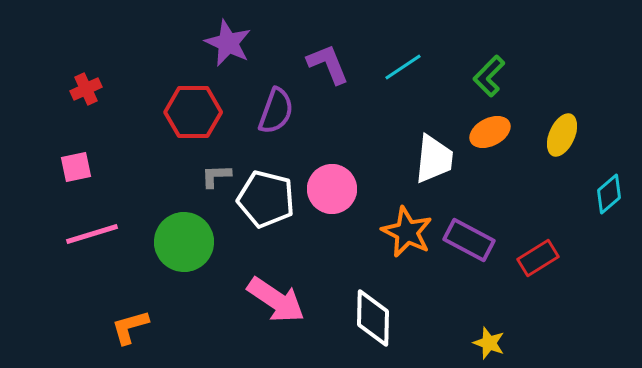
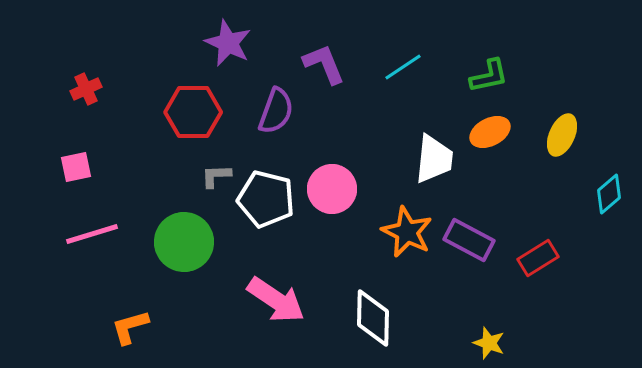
purple L-shape: moved 4 px left
green L-shape: rotated 147 degrees counterclockwise
